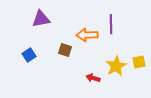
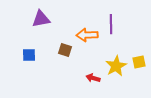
blue square: rotated 32 degrees clockwise
